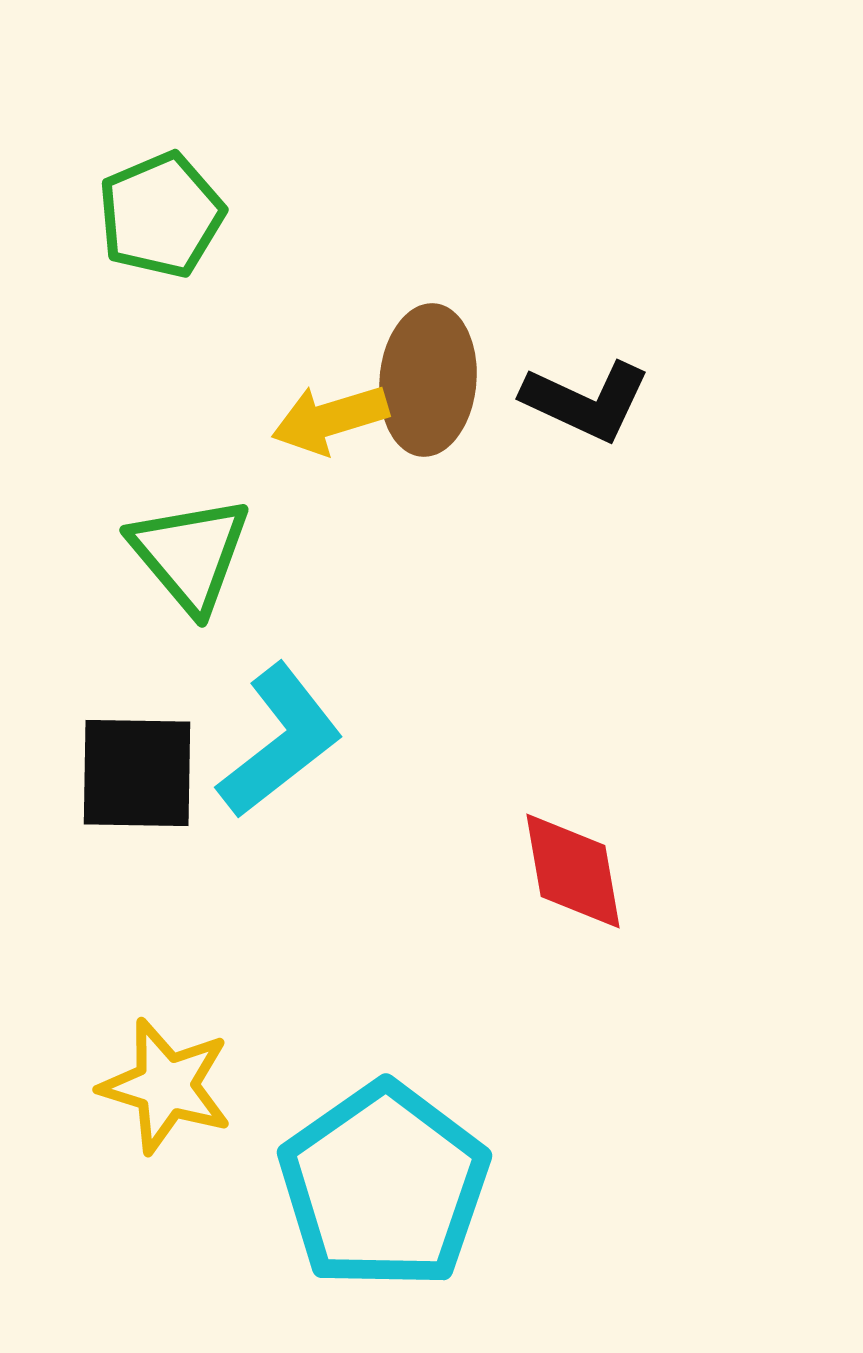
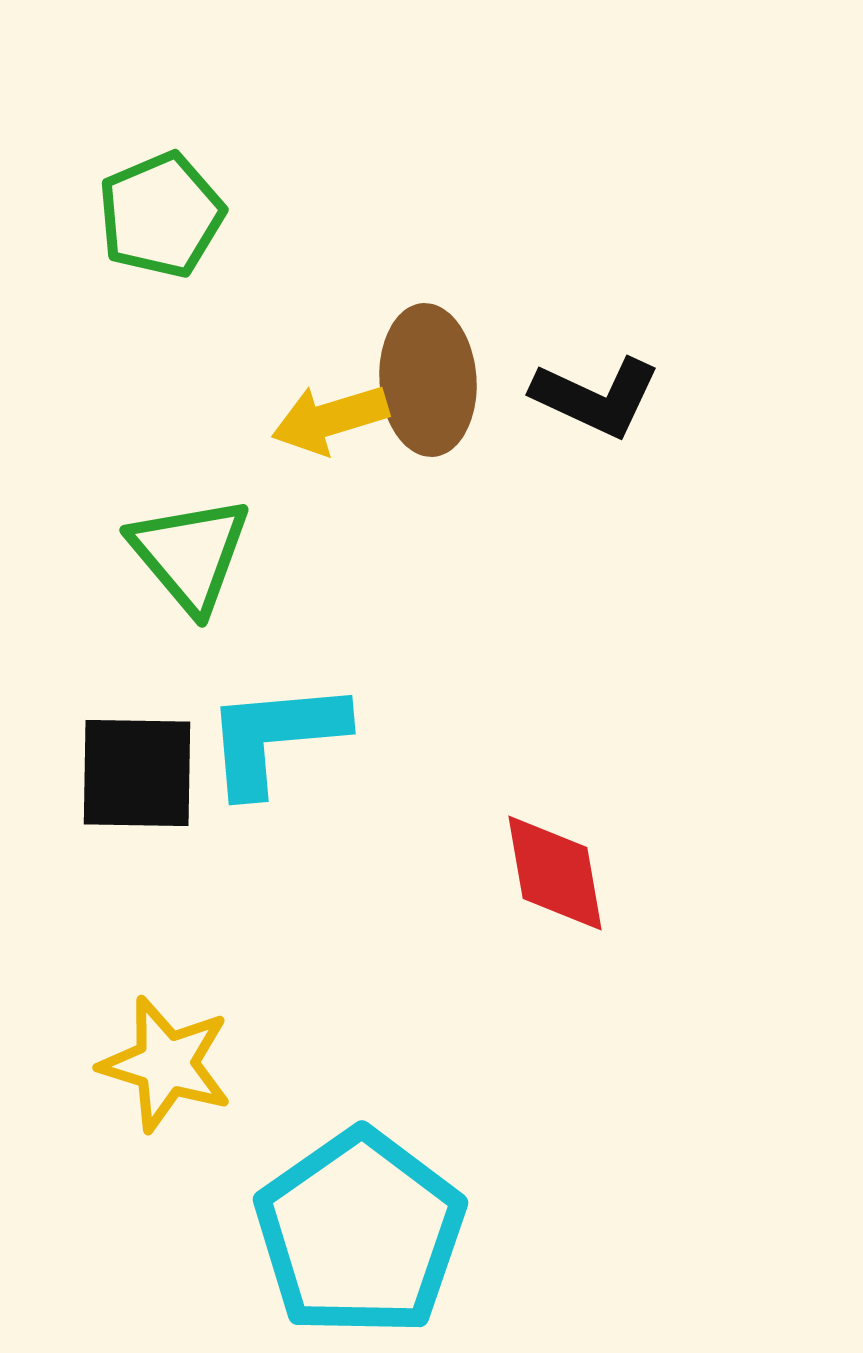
brown ellipse: rotated 9 degrees counterclockwise
black L-shape: moved 10 px right, 4 px up
cyan L-shape: moved 5 px left, 4 px up; rotated 147 degrees counterclockwise
red diamond: moved 18 px left, 2 px down
yellow star: moved 22 px up
cyan pentagon: moved 24 px left, 47 px down
